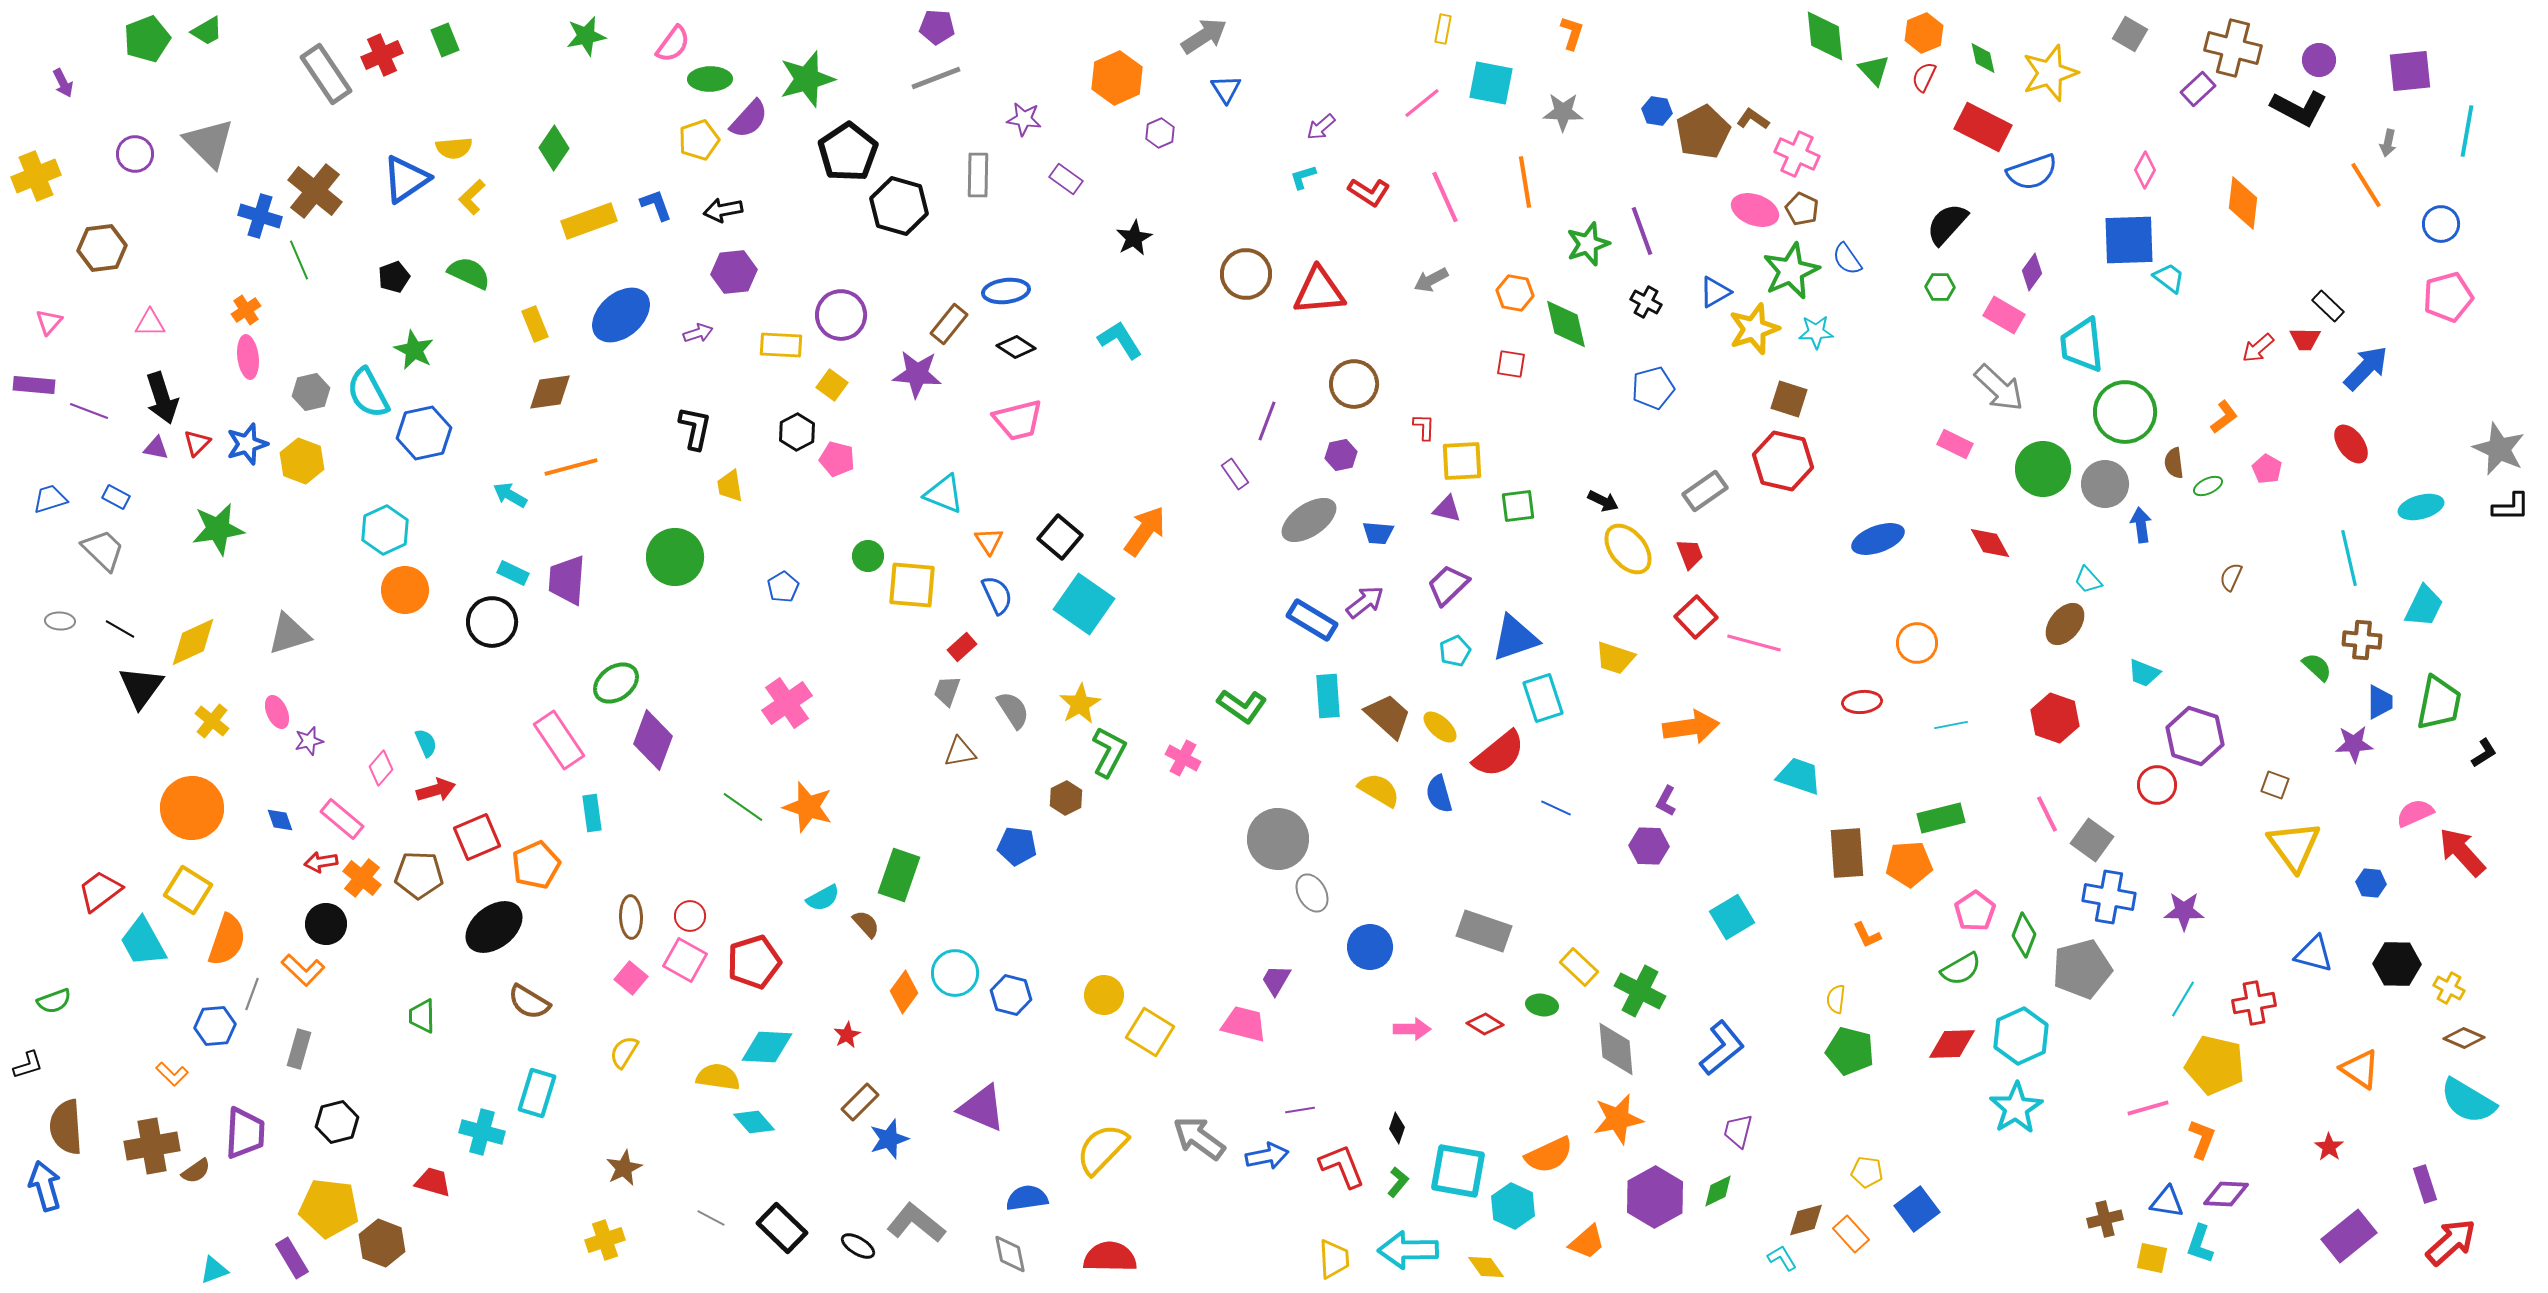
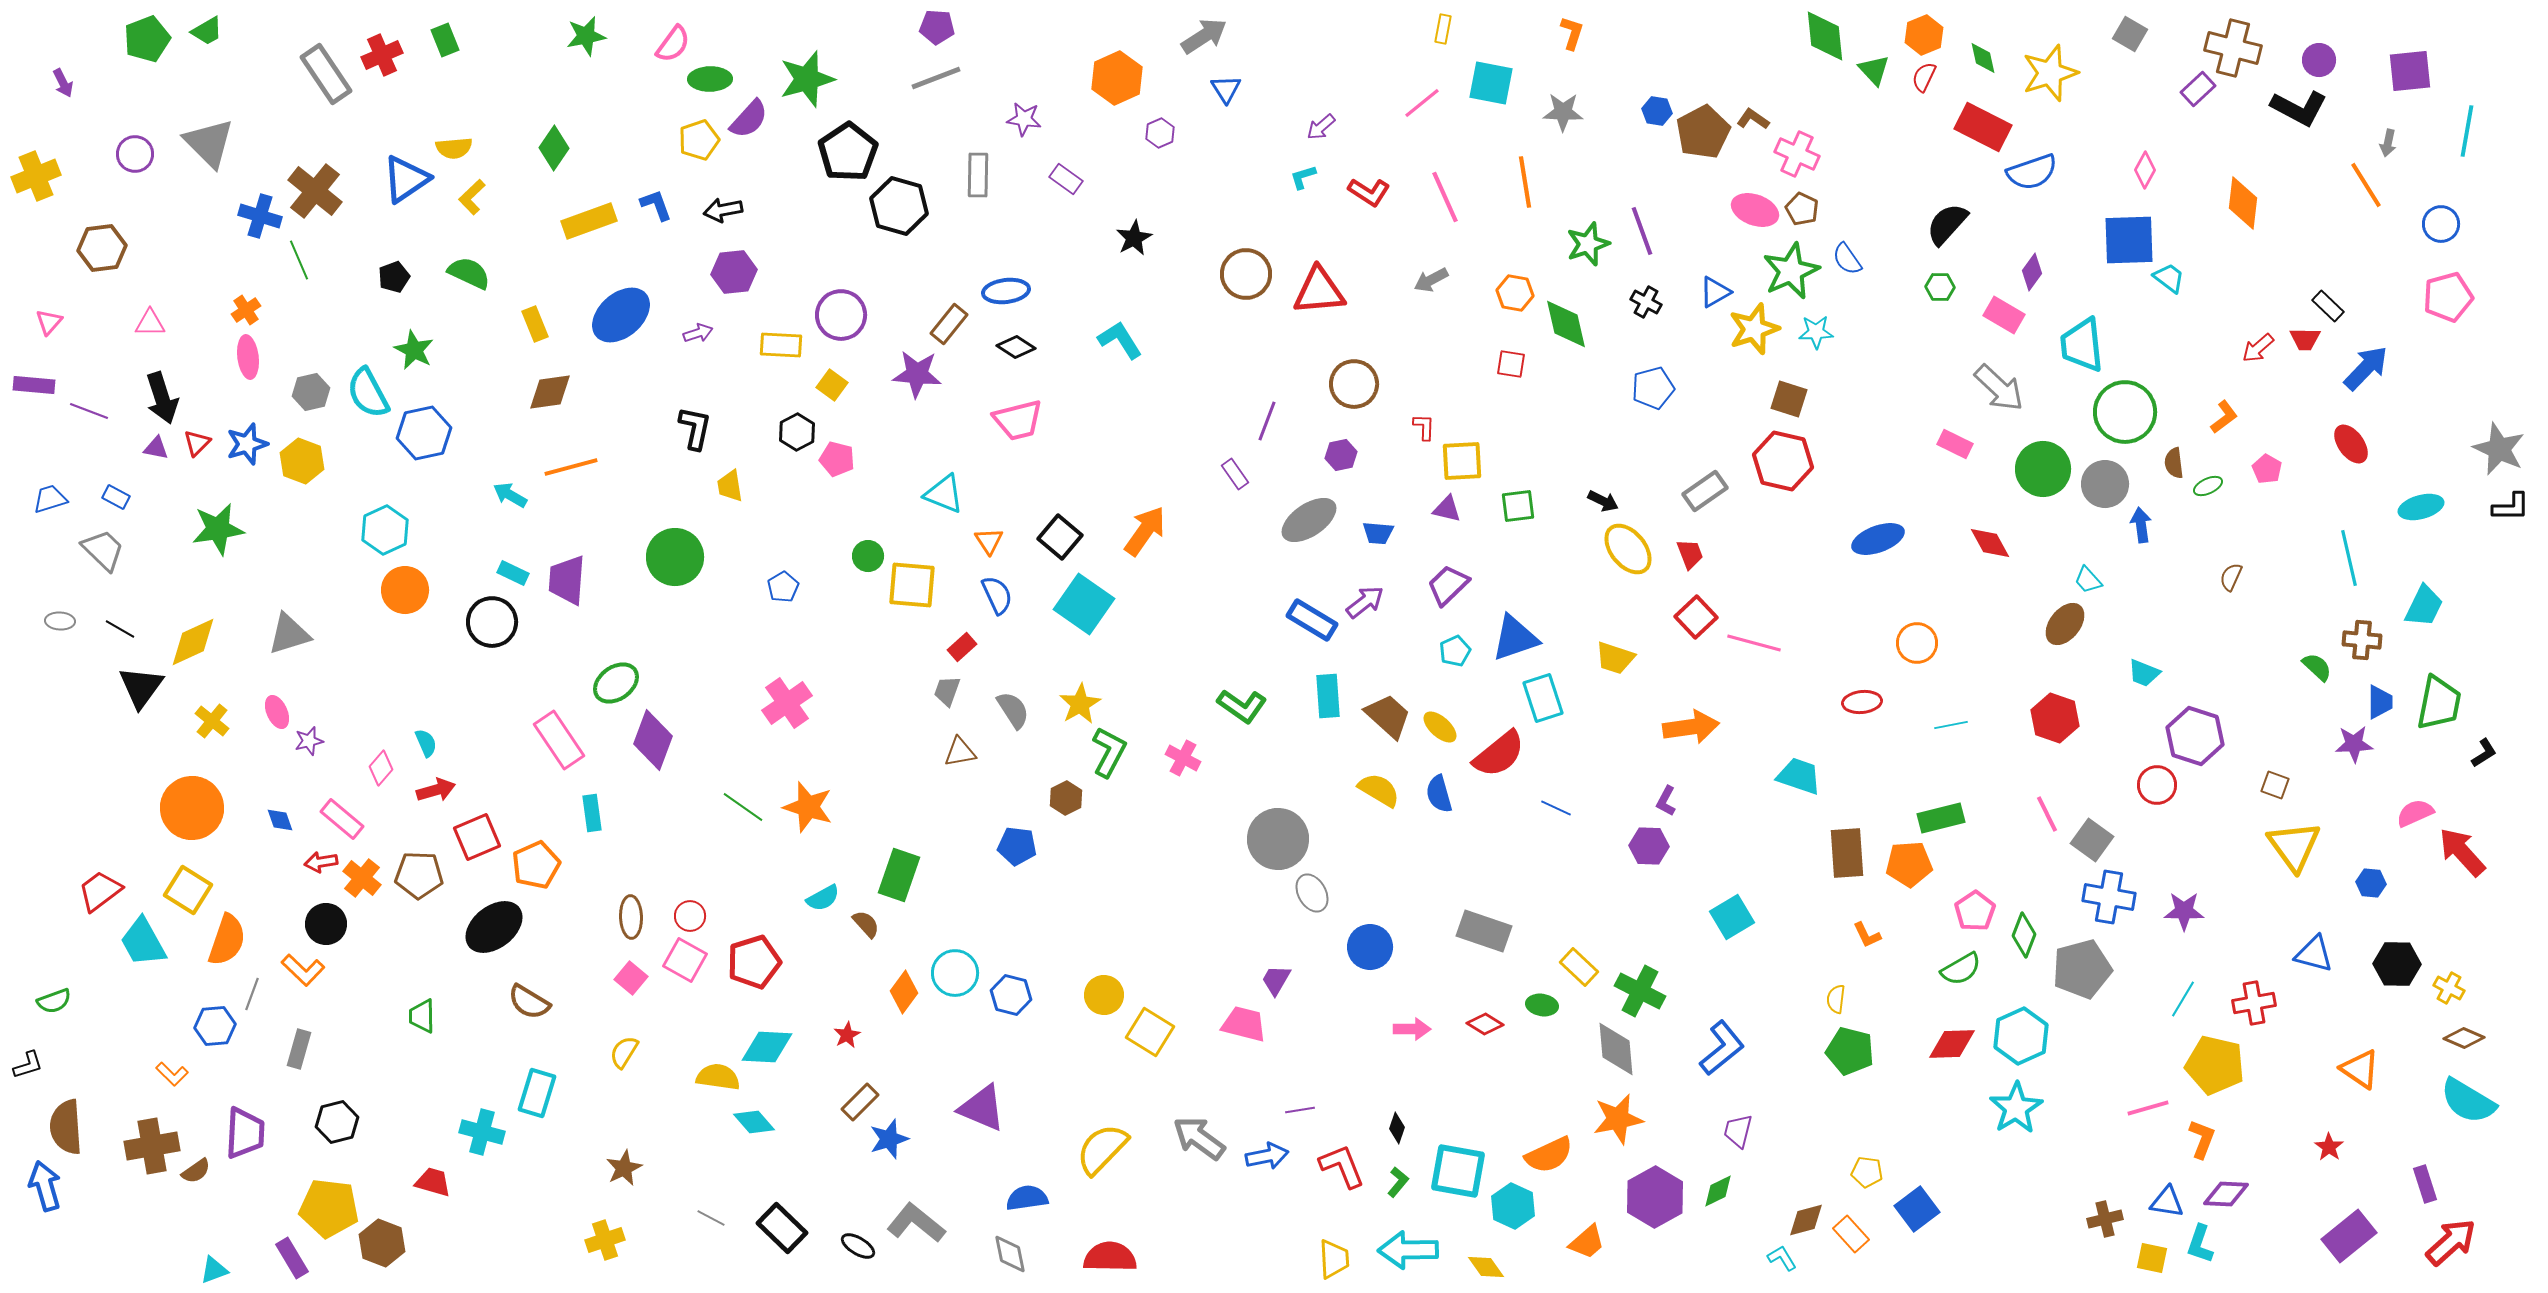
orange hexagon at (1924, 33): moved 2 px down
